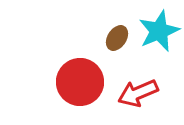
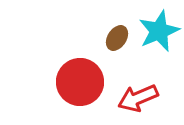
red arrow: moved 5 px down
